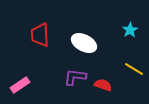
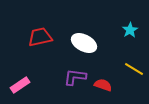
red trapezoid: moved 2 px down; rotated 80 degrees clockwise
